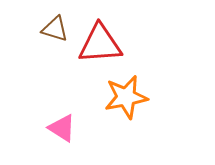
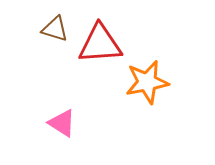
orange star: moved 21 px right, 15 px up
pink triangle: moved 5 px up
